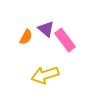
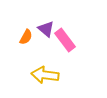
yellow arrow: rotated 24 degrees clockwise
